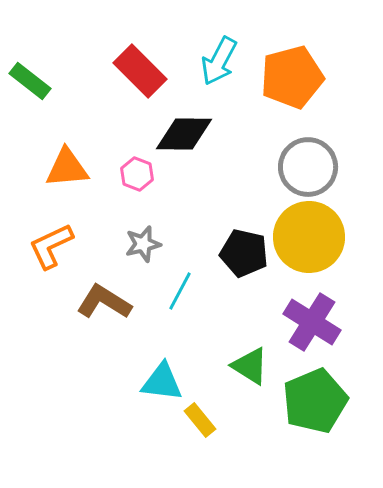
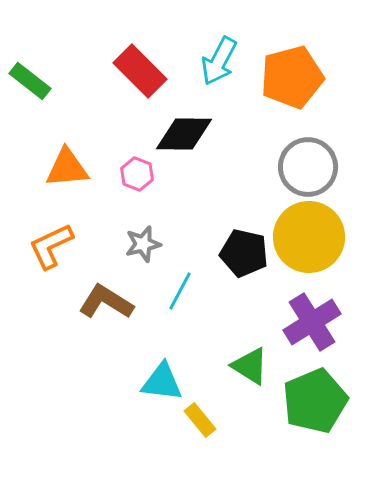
brown L-shape: moved 2 px right
purple cross: rotated 26 degrees clockwise
